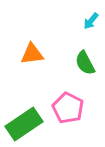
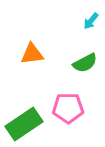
green semicircle: rotated 90 degrees counterclockwise
pink pentagon: rotated 28 degrees counterclockwise
